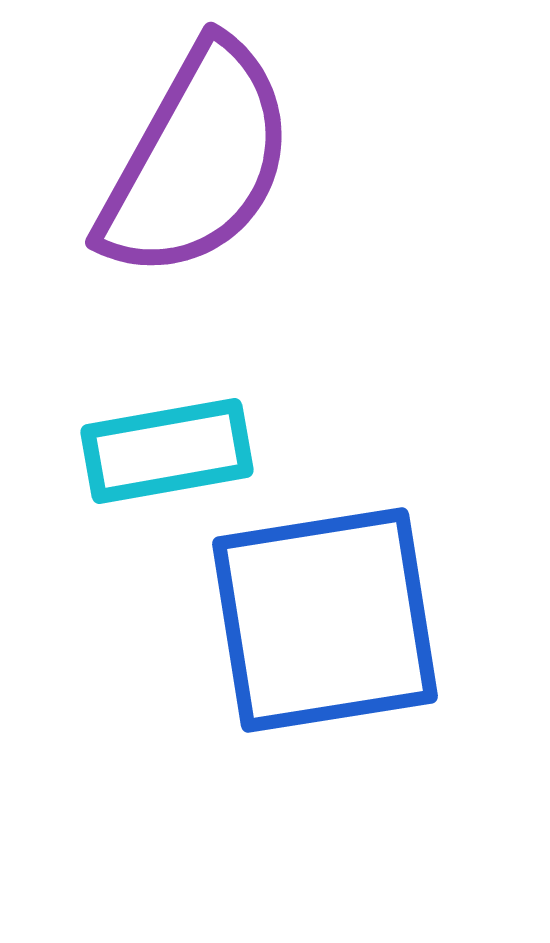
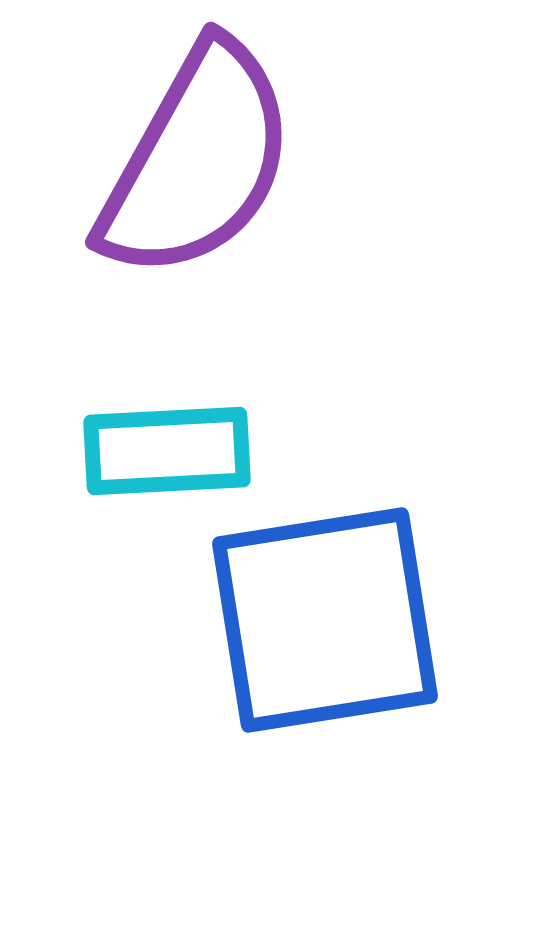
cyan rectangle: rotated 7 degrees clockwise
